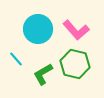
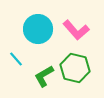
green hexagon: moved 4 px down
green L-shape: moved 1 px right, 2 px down
